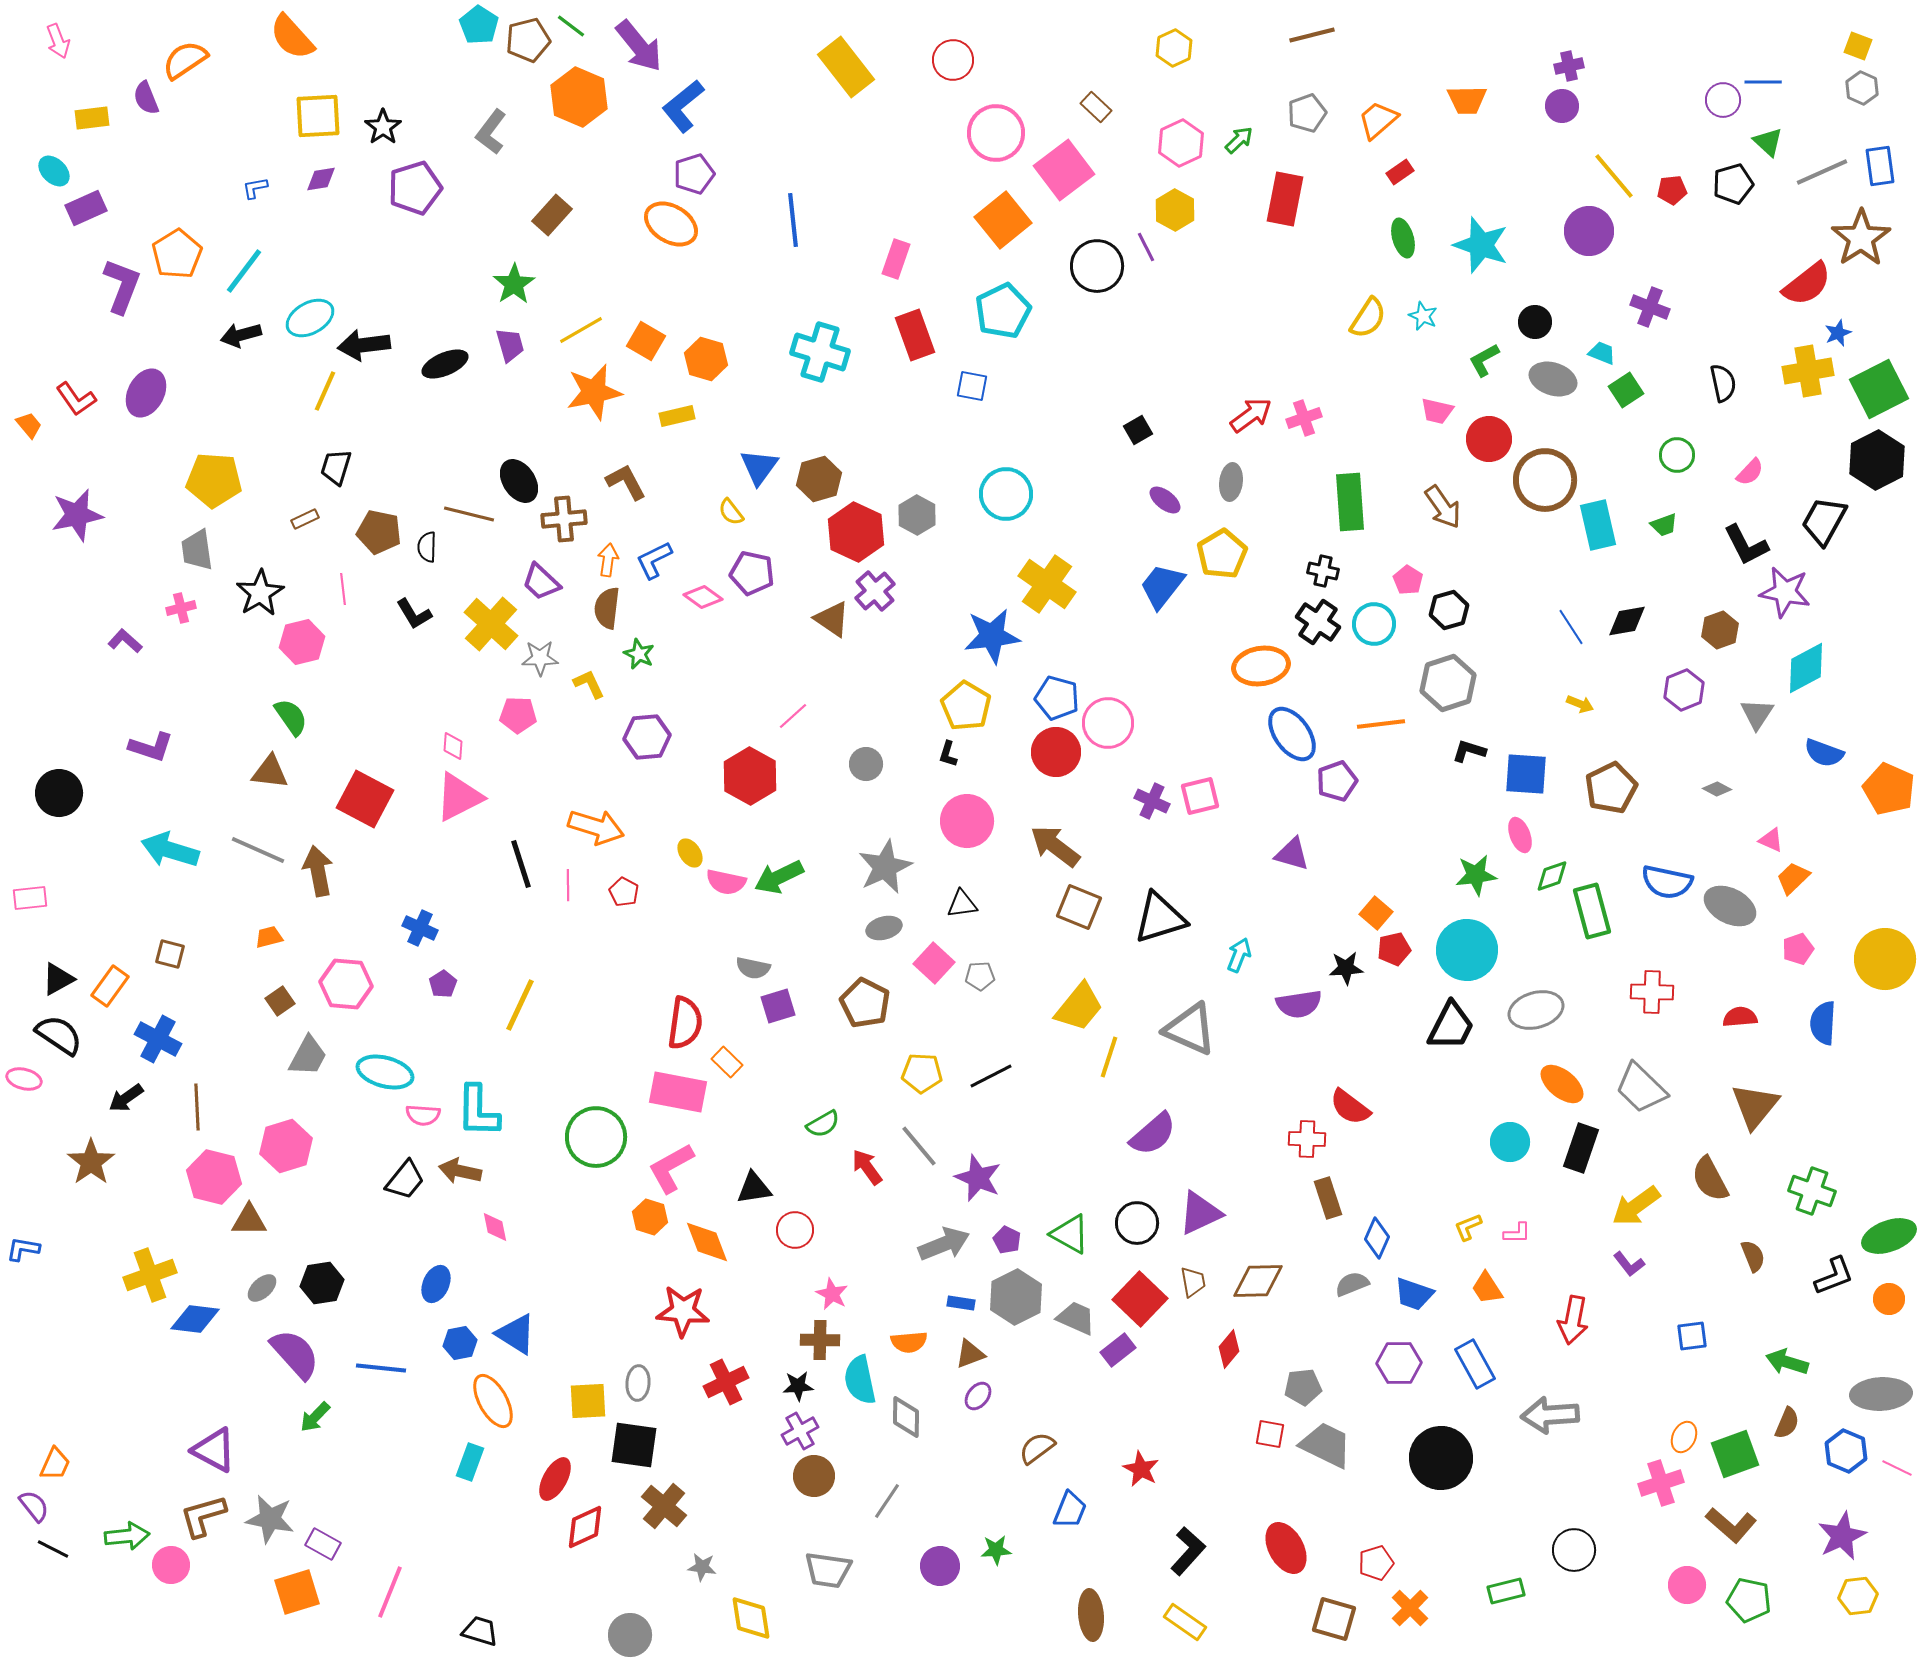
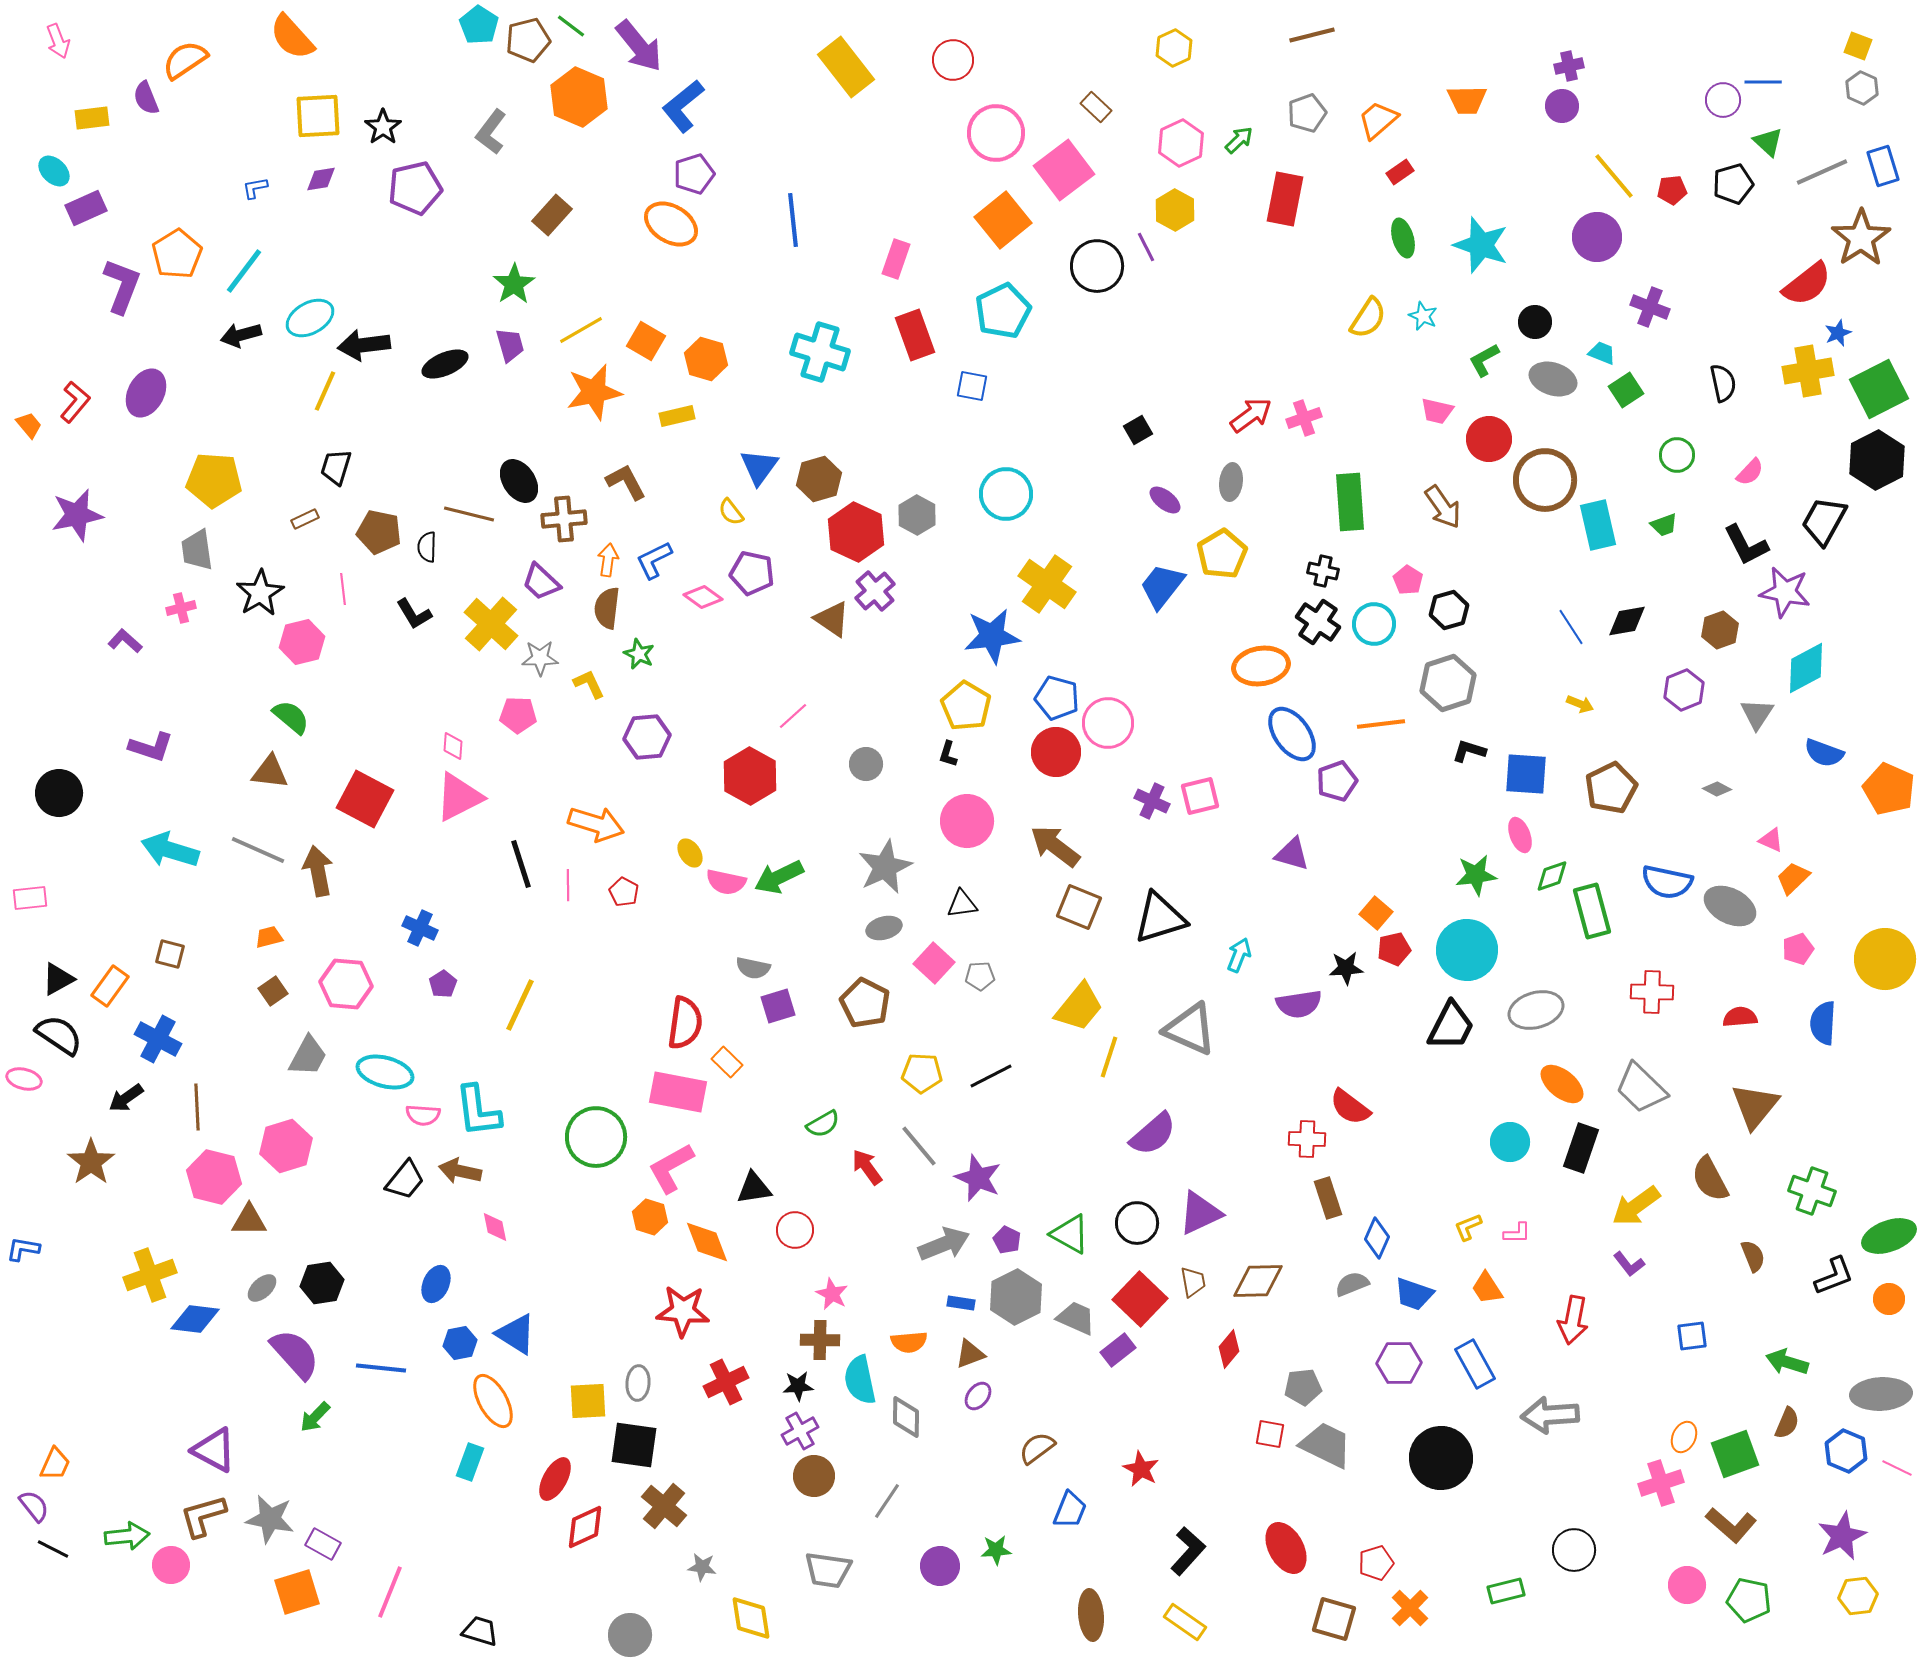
blue rectangle at (1880, 166): moved 3 px right; rotated 9 degrees counterclockwise
purple pentagon at (415, 188): rotated 4 degrees clockwise
purple circle at (1589, 231): moved 8 px right, 6 px down
red L-shape at (76, 399): moved 1 px left, 3 px down; rotated 105 degrees counterclockwise
green semicircle at (291, 717): rotated 15 degrees counterclockwise
orange arrow at (596, 827): moved 3 px up
brown square at (280, 1001): moved 7 px left, 10 px up
cyan L-shape at (478, 1111): rotated 8 degrees counterclockwise
